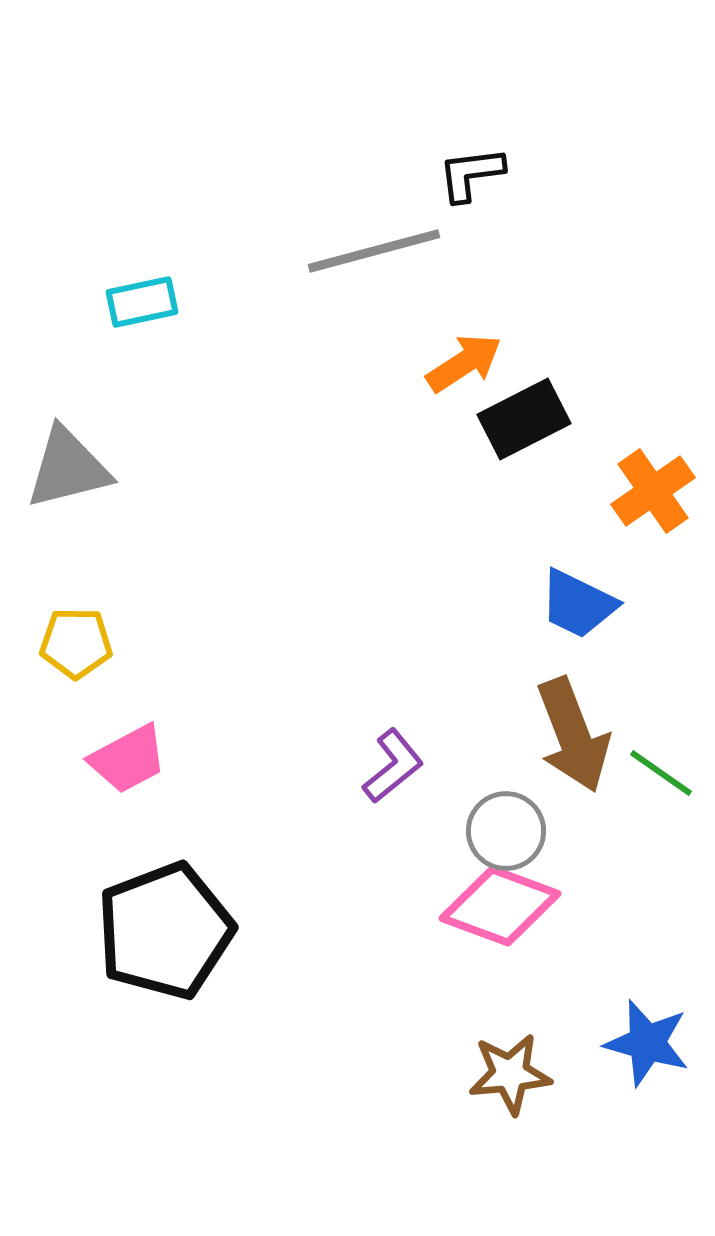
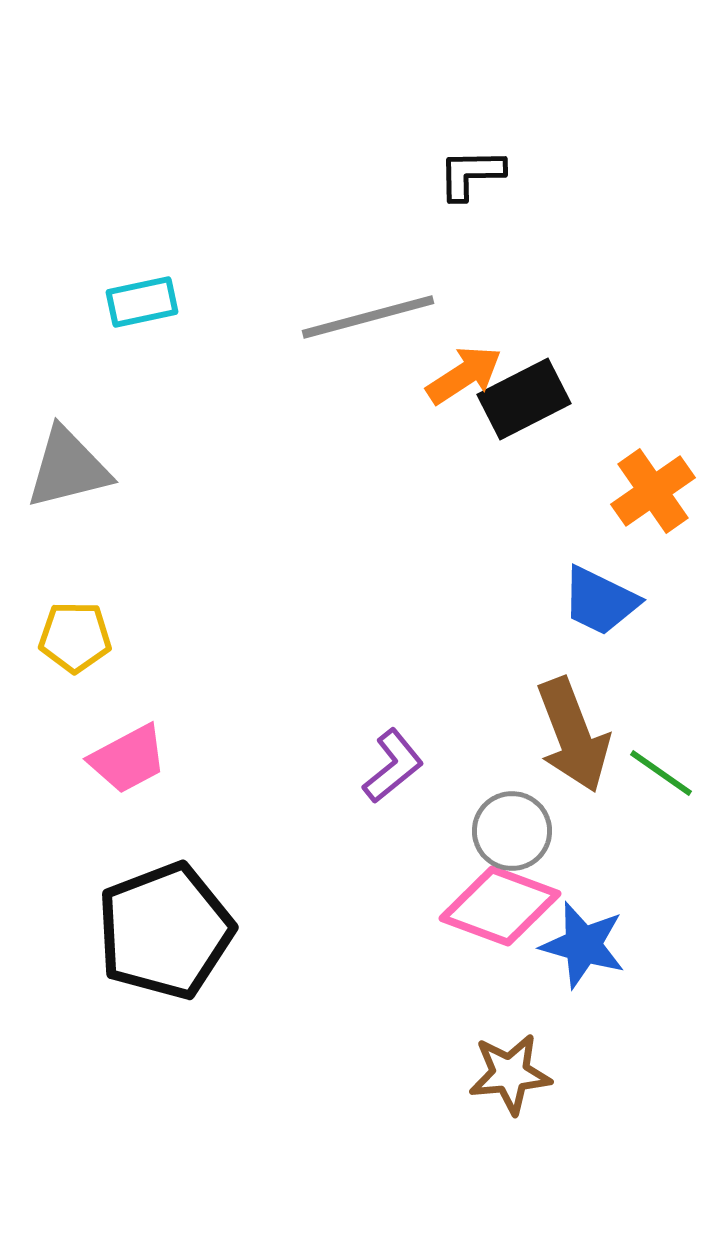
black L-shape: rotated 6 degrees clockwise
gray line: moved 6 px left, 66 px down
orange arrow: moved 12 px down
black rectangle: moved 20 px up
blue trapezoid: moved 22 px right, 3 px up
yellow pentagon: moved 1 px left, 6 px up
gray circle: moved 6 px right
blue star: moved 64 px left, 98 px up
